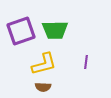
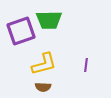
green trapezoid: moved 6 px left, 10 px up
purple line: moved 3 px down
